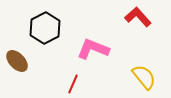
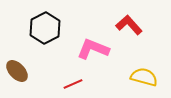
red L-shape: moved 9 px left, 8 px down
brown ellipse: moved 10 px down
yellow semicircle: rotated 36 degrees counterclockwise
red line: rotated 42 degrees clockwise
